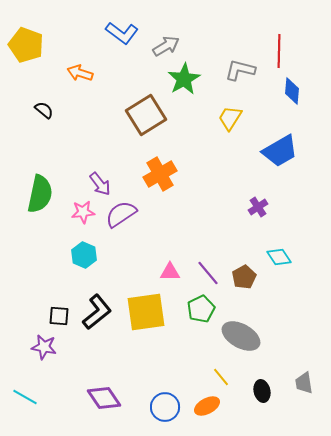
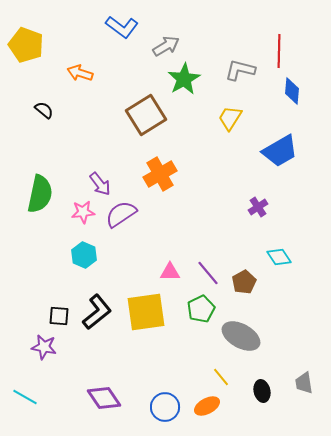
blue L-shape: moved 6 px up
brown pentagon: moved 5 px down
